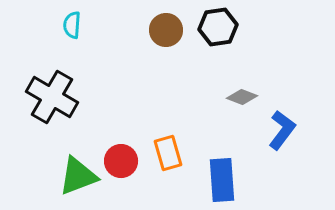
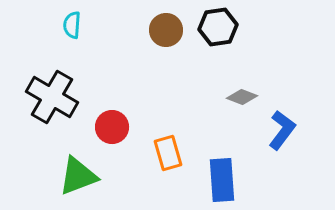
red circle: moved 9 px left, 34 px up
